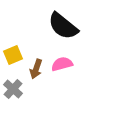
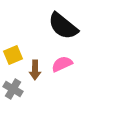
pink semicircle: rotated 10 degrees counterclockwise
brown arrow: moved 1 px left, 1 px down; rotated 18 degrees counterclockwise
gray cross: rotated 12 degrees counterclockwise
